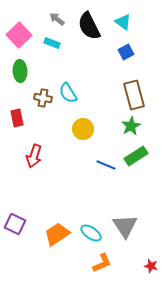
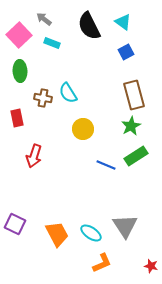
gray arrow: moved 13 px left
orange trapezoid: rotated 96 degrees clockwise
